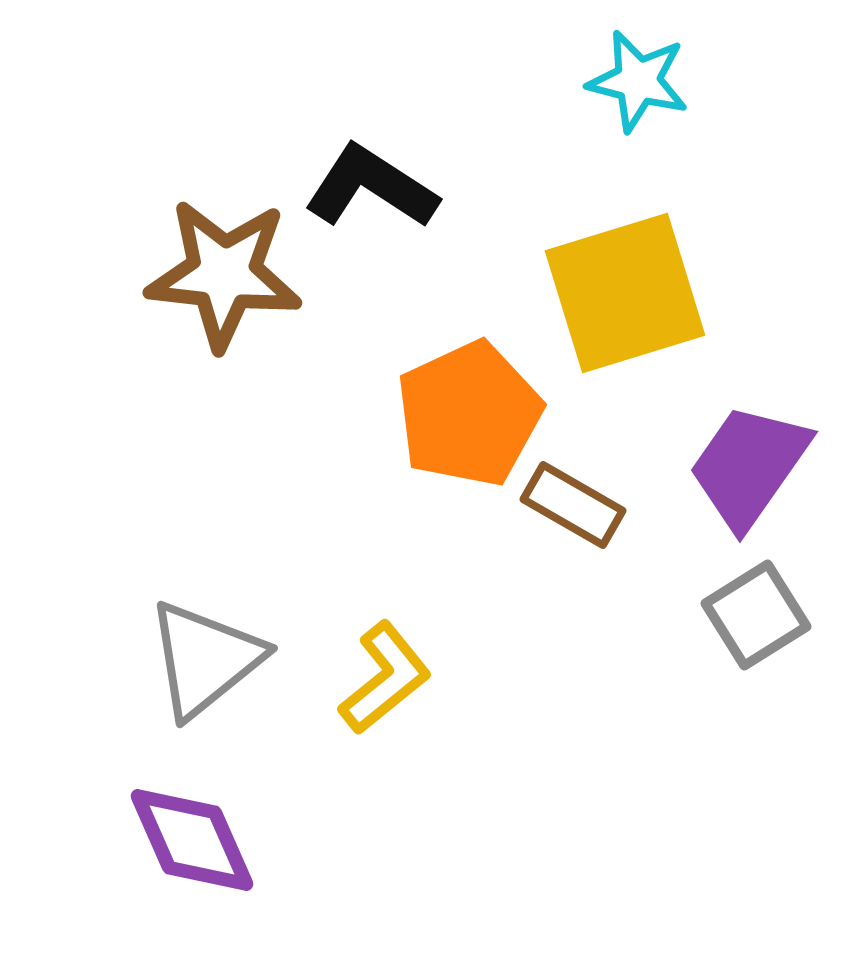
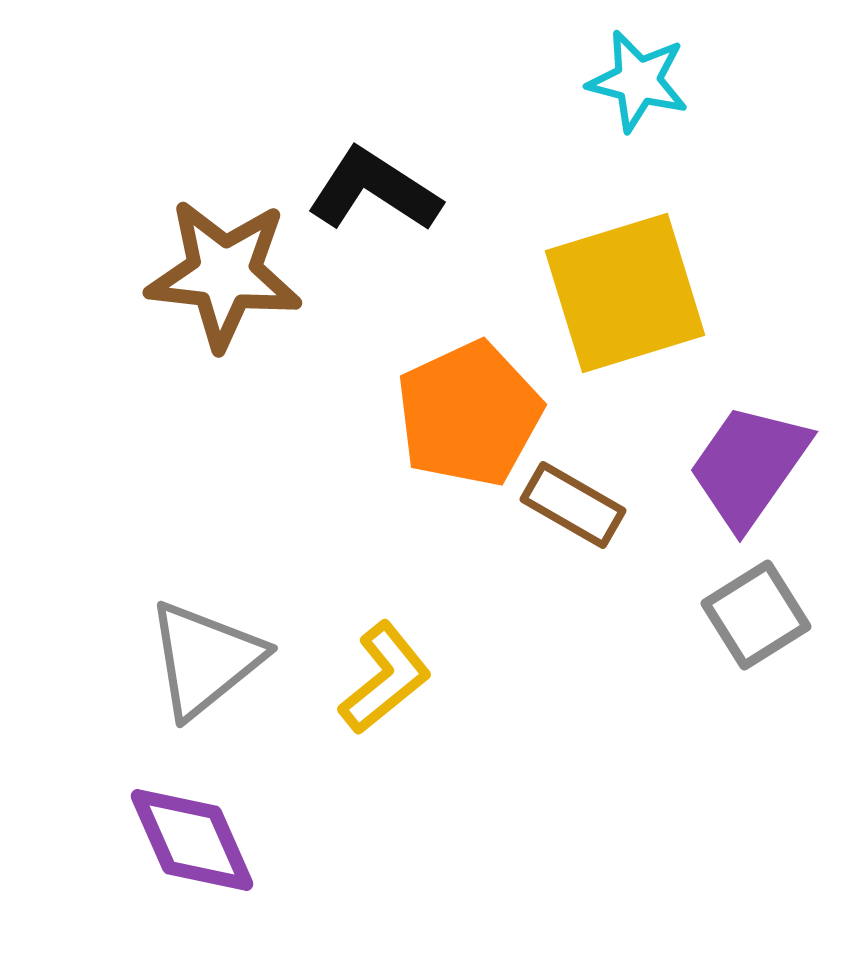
black L-shape: moved 3 px right, 3 px down
